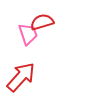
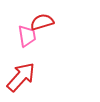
pink trapezoid: moved 1 px left, 2 px down; rotated 10 degrees clockwise
